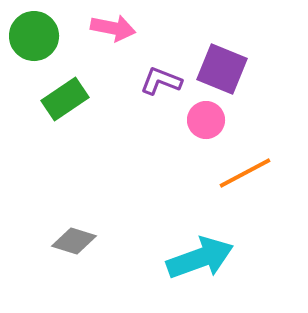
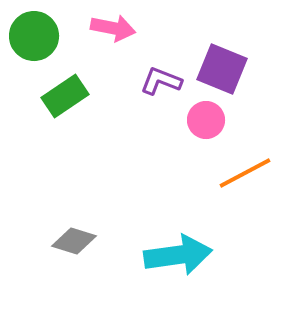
green rectangle: moved 3 px up
cyan arrow: moved 22 px left, 3 px up; rotated 12 degrees clockwise
